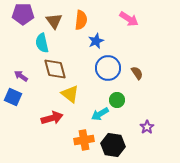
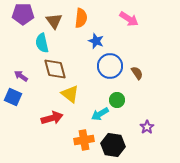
orange semicircle: moved 2 px up
blue star: rotated 28 degrees counterclockwise
blue circle: moved 2 px right, 2 px up
